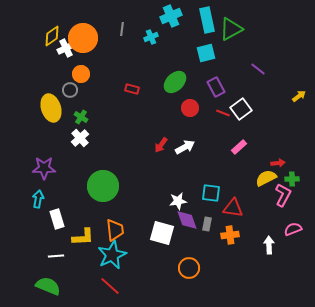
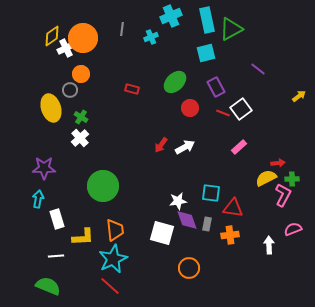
cyan star at (112, 255): moved 1 px right, 4 px down
